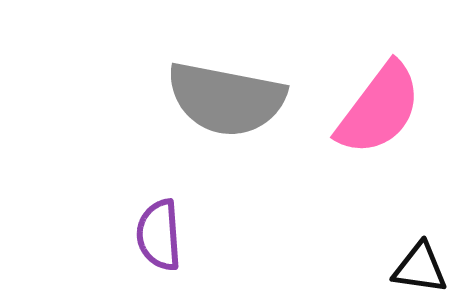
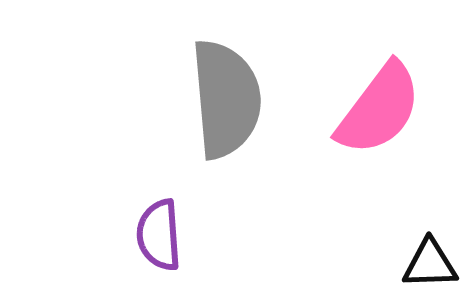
gray semicircle: rotated 106 degrees counterclockwise
black triangle: moved 10 px right, 4 px up; rotated 10 degrees counterclockwise
